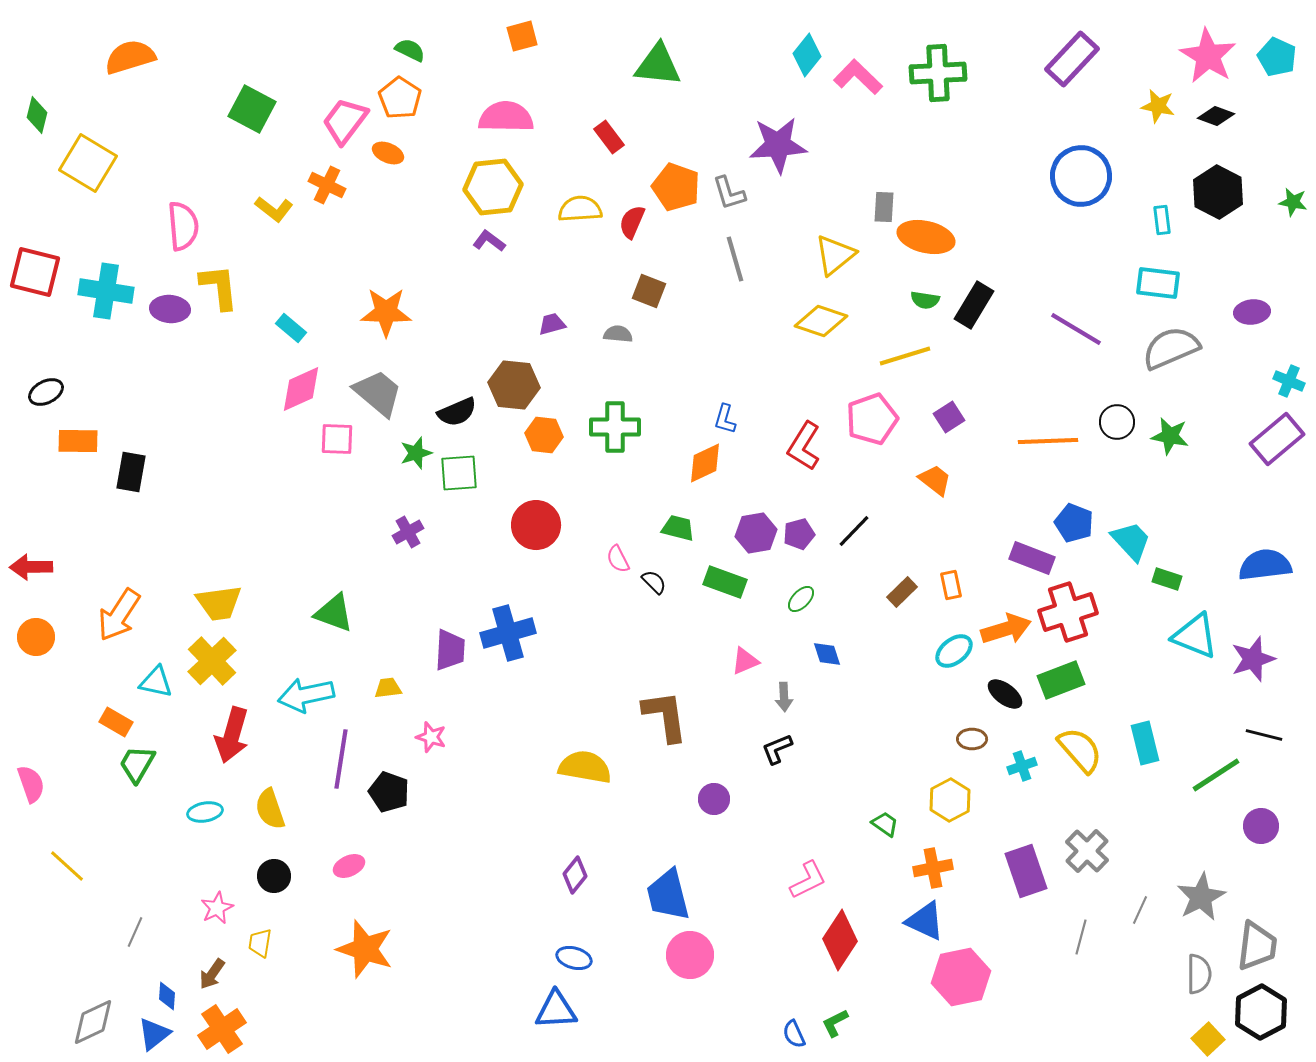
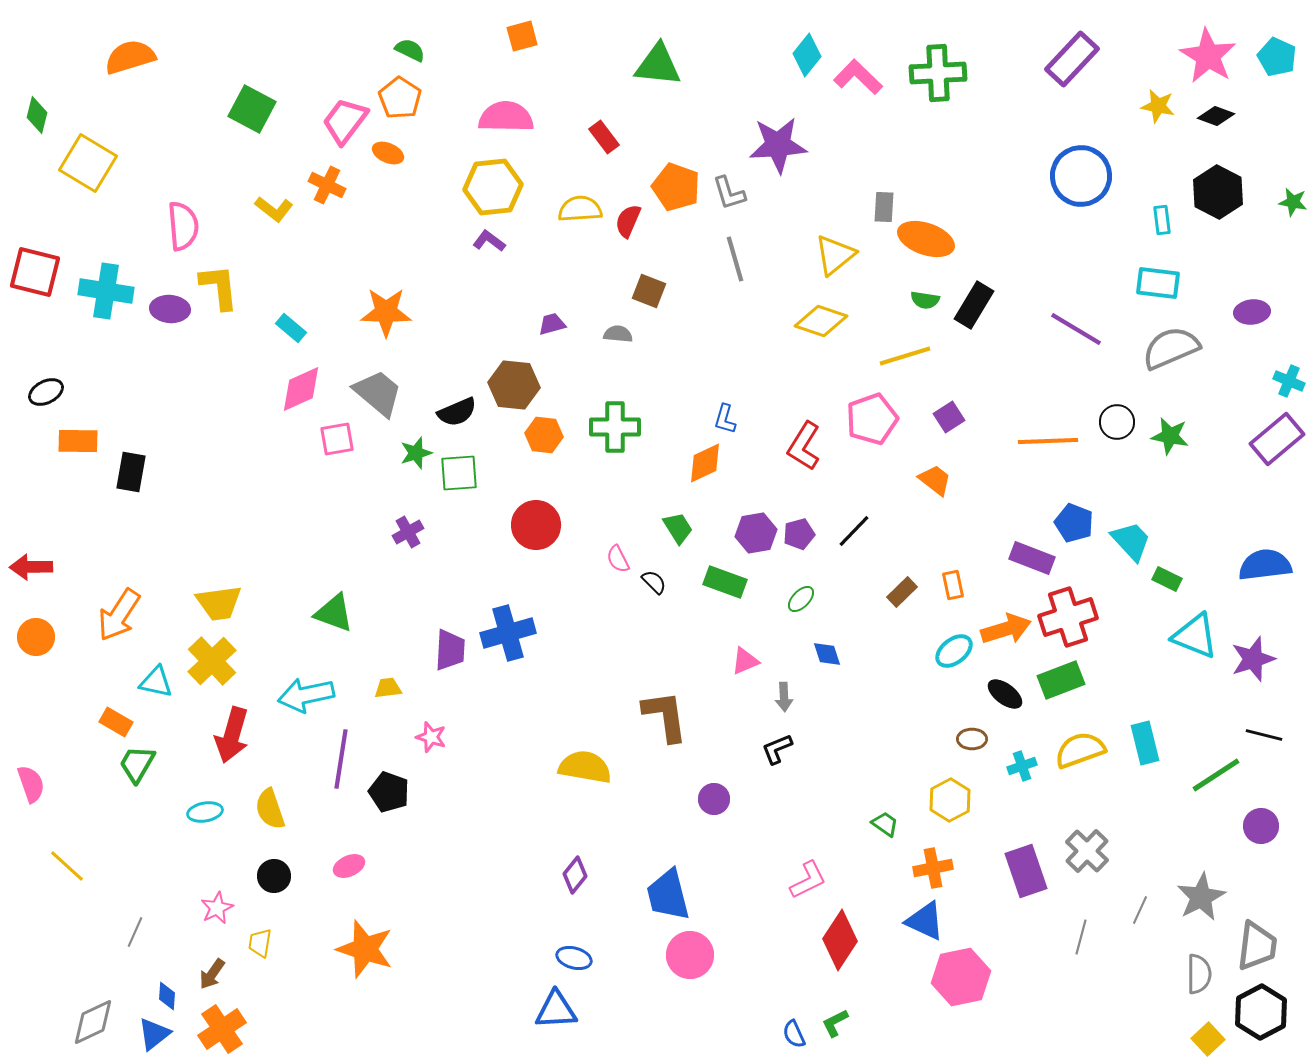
red rectangle at (609, 137): moved 5 px left
red semicircle at (632, 222): moved 4 px left, 1 px up
orange ellipse at (926, 237): moved 2 px down; rotated 6 degrees clockwise
pink square at (337, 439): rotated 12 degrees counterclockwise
green trapezoid at (678, 528): rotated 44 degrees clockwise
green rectangle at (1167, 579): rotated 8 degrees clockwise
orange rectangle at (951, 585): moved 2 px right
red cross at (1068, 612): moved 5 px down
yellow semicircle at (1080, 750): rotated 69 degrees counterclockwise
